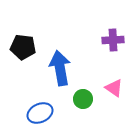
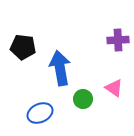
purple cross: moved 5 px right
